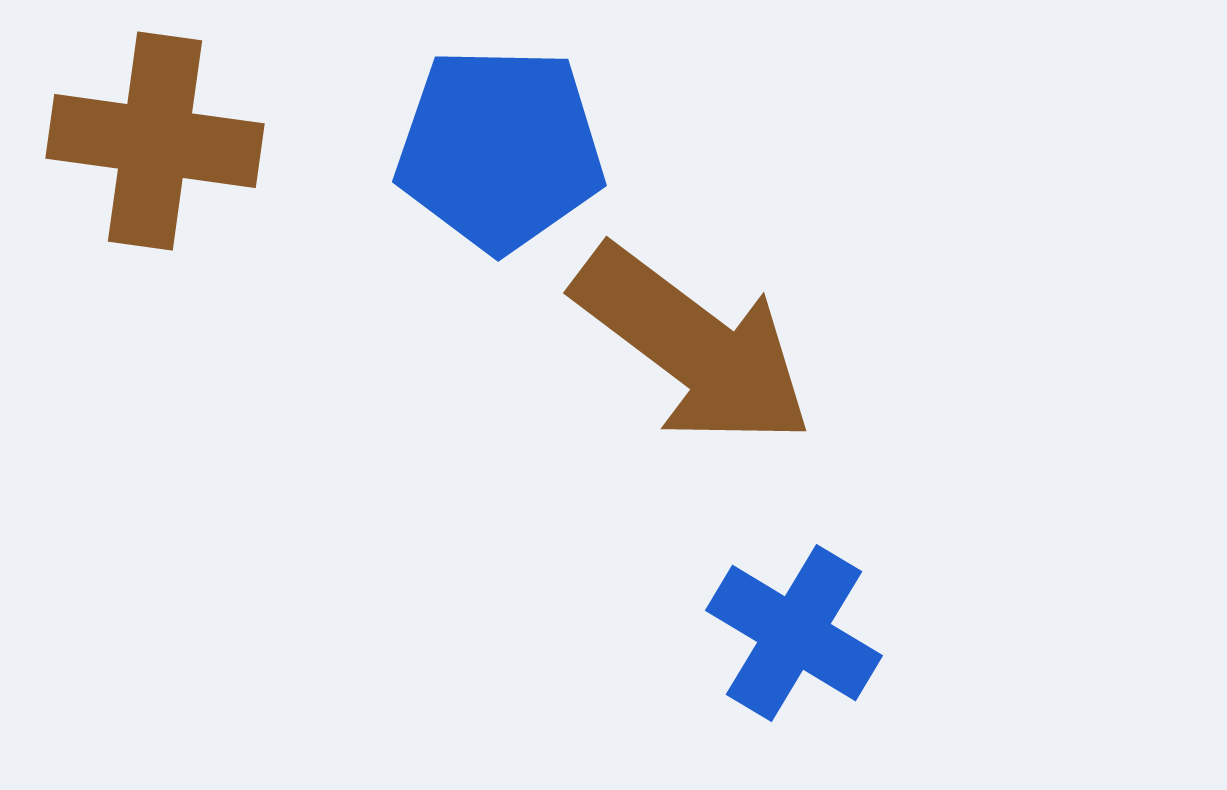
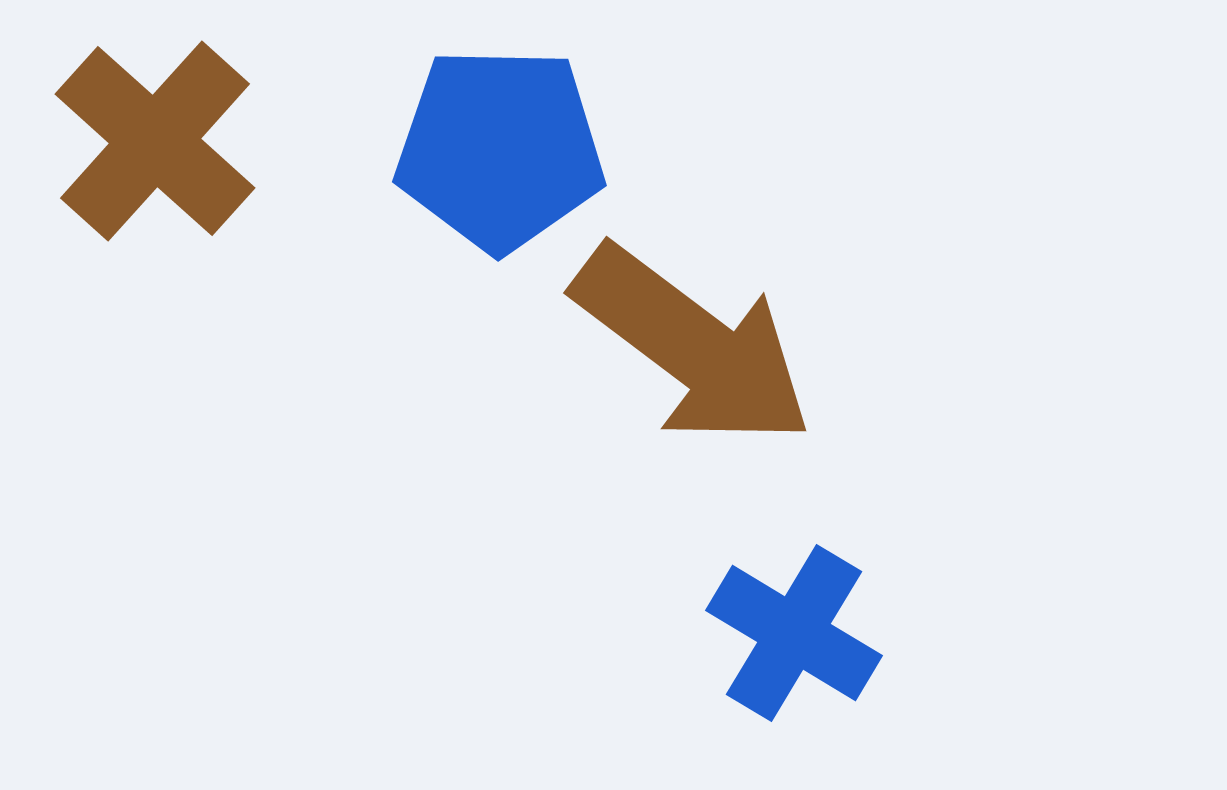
brown cross: rotated 34 degrees clockwise
